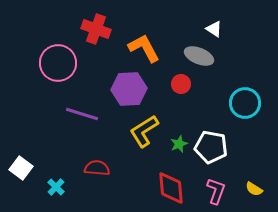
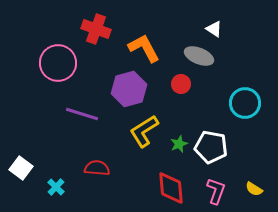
purple hexagon: rotated 12 degrees counterclockwise
